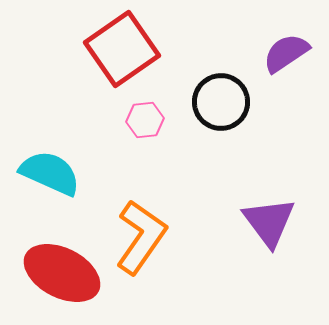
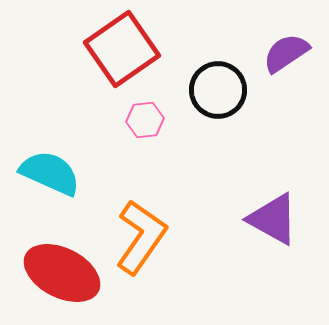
black circle: moved 3 px left, 12 px up
purple triangle: moved 4 px right, 3 px up; rotated 24 degrees counterclockwise
